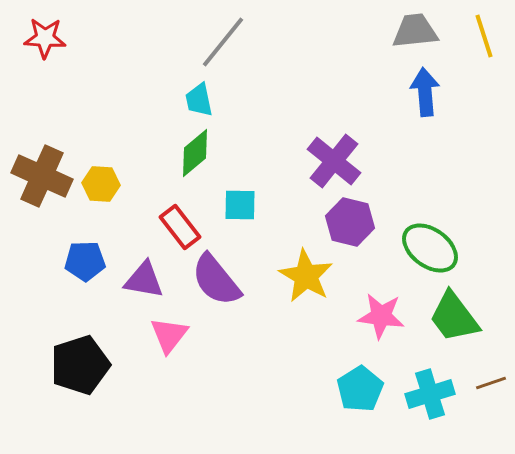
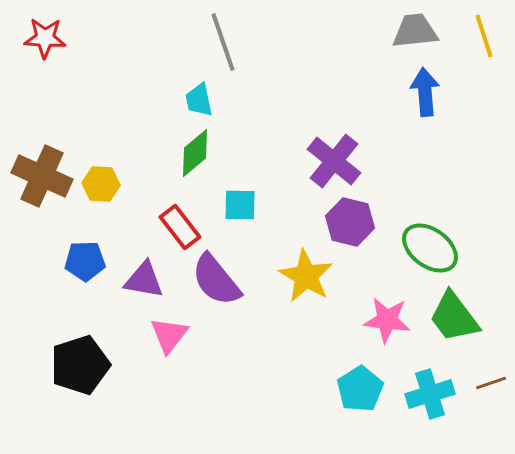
gray line: rotated 58 degrees counterclockwise
pink star: moved 6 px right, 4 px down
